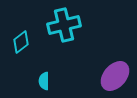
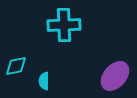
cyan cross: rotated 12 degrees clockwise
cyan diamond: moved 5 px left, 24 px down; rotated 25 degrees clockwise
